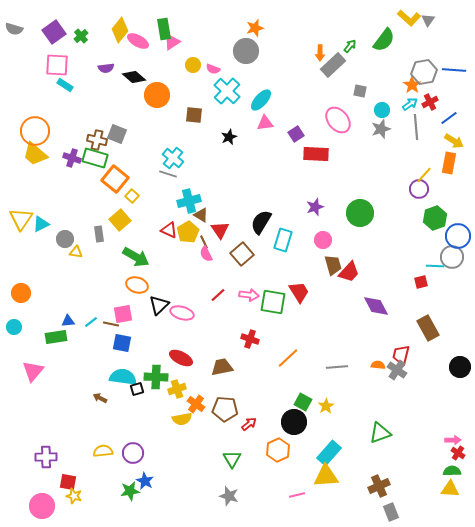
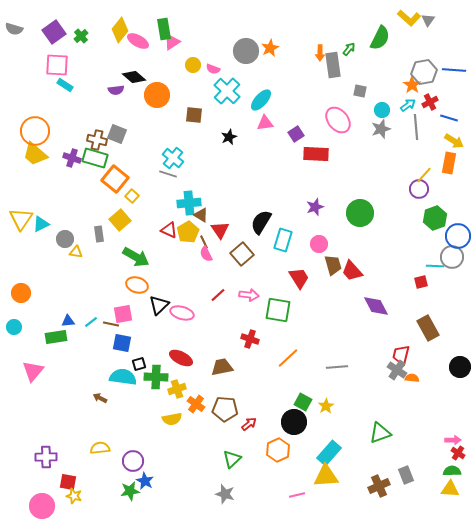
orange star at (255, 28): moved 15 px right, 20 px down; rotated 12 degrees counterclockwise
green semicircle at (384, 40): moved 4 px left, 2 px up; rotated 10 degrees counterclockwise
green arrow at (350, 46): moved 1 px left, 3 px down
gray rectangle at (333, 65): rotated 55 degrees counterclockwise
purple semicircle at (106, 68): moved 10 px right, 22 px down
cyan arrow at (410, 104): moved 2 px left, 1 px down
blue line at (449, 118): rotated 54 degrees clockwise
cyan cross at (189, 201): moved 2 px down; rotated 10 degrees clockwise
pink circle at (323, 240): moved 4 px left, 4 px down
red trapezoid at (349, 272): moved 3 px right, 1 px up; rotated 95 degrees clockwise
red trapezoid at (299, 292): moved 14 px up
green square at (273, 302): moved 5 px right, 8 px down
orange semicircle at (378, 365): moved 34 px right, 13 px down
black square at (137, 389): moved 2 px right, 25 px up
yellow semicircle at (182, 419): moved 10 px left
yellow semicircle at (103, 451): moved 3 px left, 3 px up
purple circle at (133, 453): moved 8 px down
green triangle at (232, 459): rotated 18 degrees clockwise
gray star at (229, 496): moved 4 px left, 2 px up
gray rectangle at (391, 512): moved 15 px right, 37 px up
